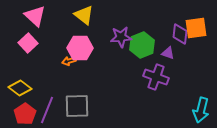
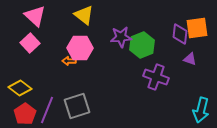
orange square: moved 1 px right
pink square: moved 2 px right
purple triangle: moved 22 px right, 6 px down
orange arrow: rotated 16 degrees clockwise
gray square: rotated 16 degrees counterclockwise
